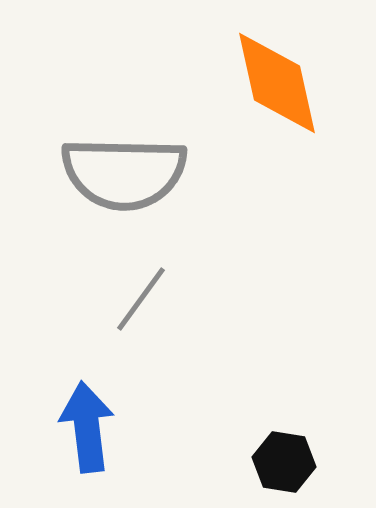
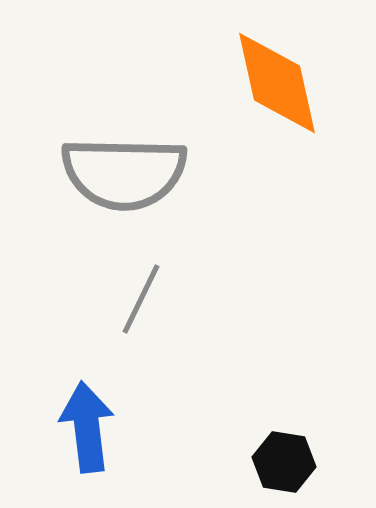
gray line: rotated 10 degrees counterclockwise
